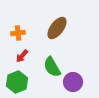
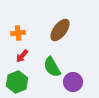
brown ellipse: moved 3 px right, 2 px down
